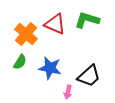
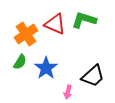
green L-shape: moved 3 px left
orange cross: rotated 15 degrees clockwise
blue star: moved 4 px left; rotated 25 degrees clockwise
black trapezoid: moved 4 px right
